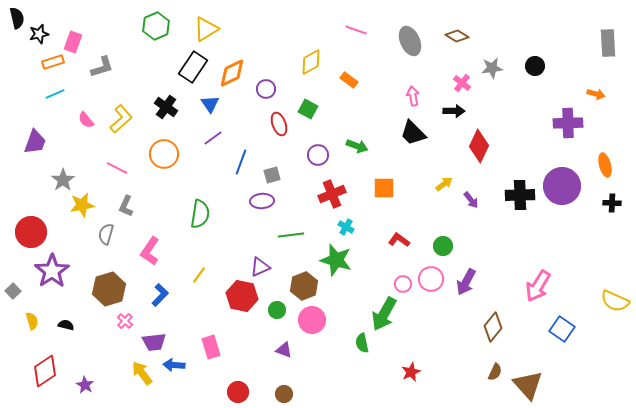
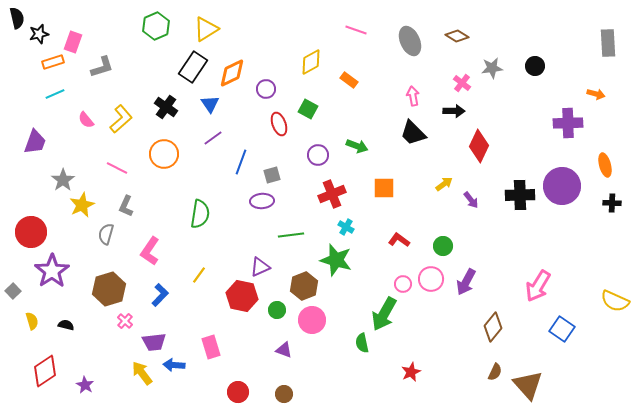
yellow star at (82, 205): rotated 15 degrees counterclockwise
